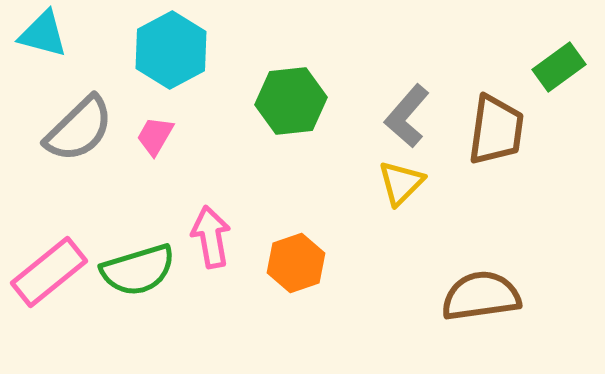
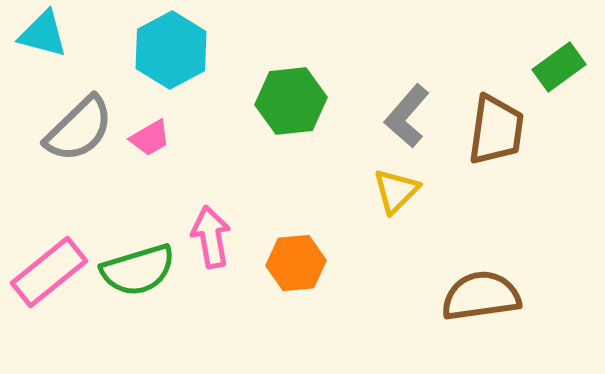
pink trapezoid: moved 5 px left, 2 px down; rotated 150 degrees counterclockwise
yellow triangle: moved 5 px left, 8 px down
orange hexagon: rotated 14 degrees clockwise
